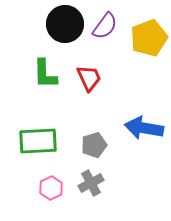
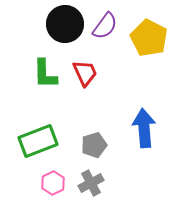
yellow pentagon: rotated 24 degrees counterclockwise
red trapezoid: moved 4 px left, 5 px up
blue arrow: rotated 75 degrees clockwise
green rectangle: rotated 18 degrees counterclockwise
pink hexagon: moved 2 px right, 5 px up
